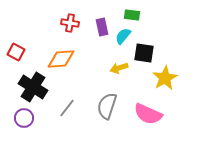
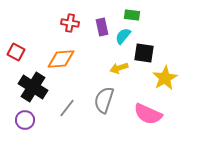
gray semicircle: moved 3 px left, 6 px up
purple circle: moved 1 px right, 2 px down
